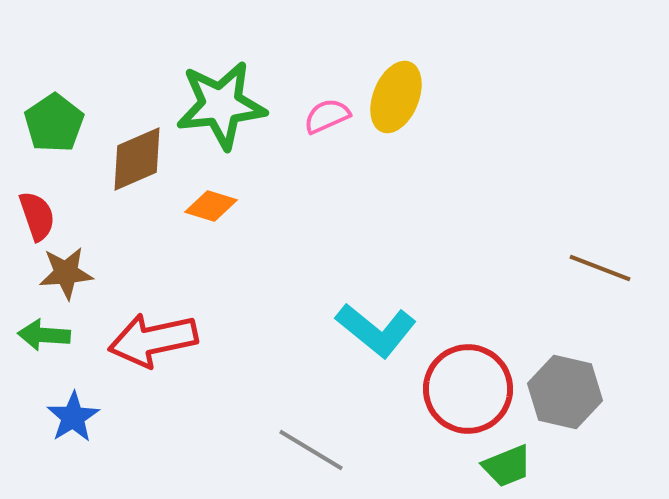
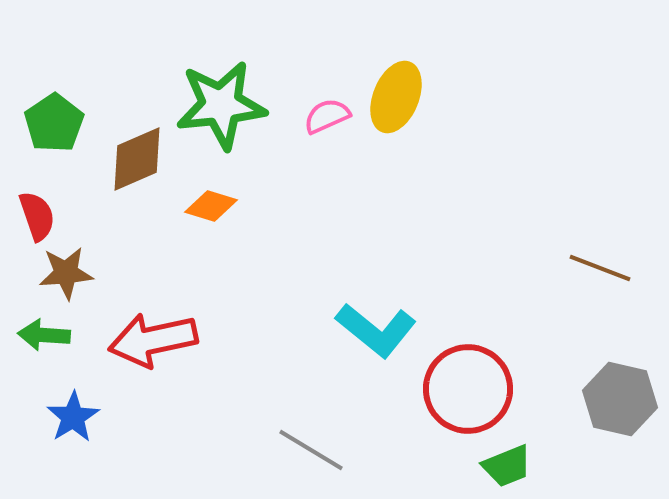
gray hexagon: moved 55 px right, 7 px down
